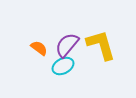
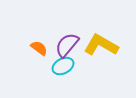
yellow L-shape: rotated 44 degrees counterclockwise
